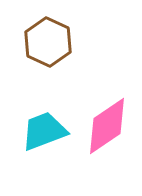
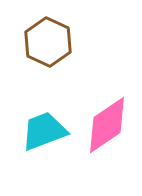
pink diamond: moved 1 px up
